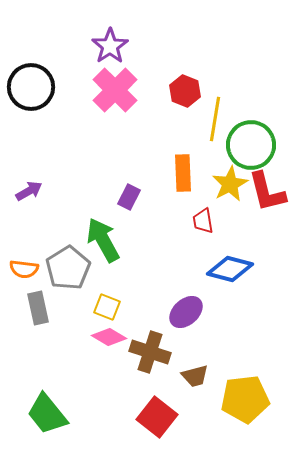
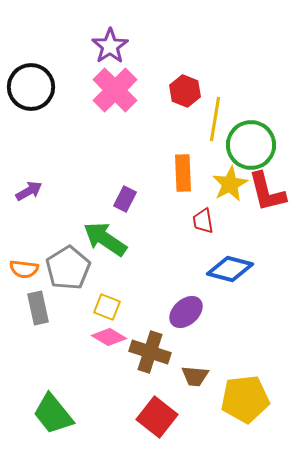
purple rectangle: moved 4 px left, 2 px down
green arrow: moved 2 px right, 1 px up; rotated 27 degrees counterclockwise
brown trapezoid: rotated 20 degrees clockwise
green trapezoid: moved 6 px right
